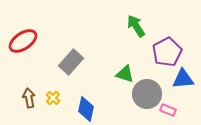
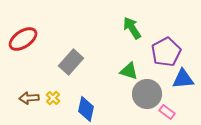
green arrow: moved 4 px left, 2 px down
red ellipse: moved 2 px up
purple pentagon: moved 1 px left
green triangle: moved 4 px right, 3 px up
brown arrow: rotated 84 degrees counterclockwise
pink rectangle: moved 1 px left, 2 px down; rotated 14 degrees clockwise
